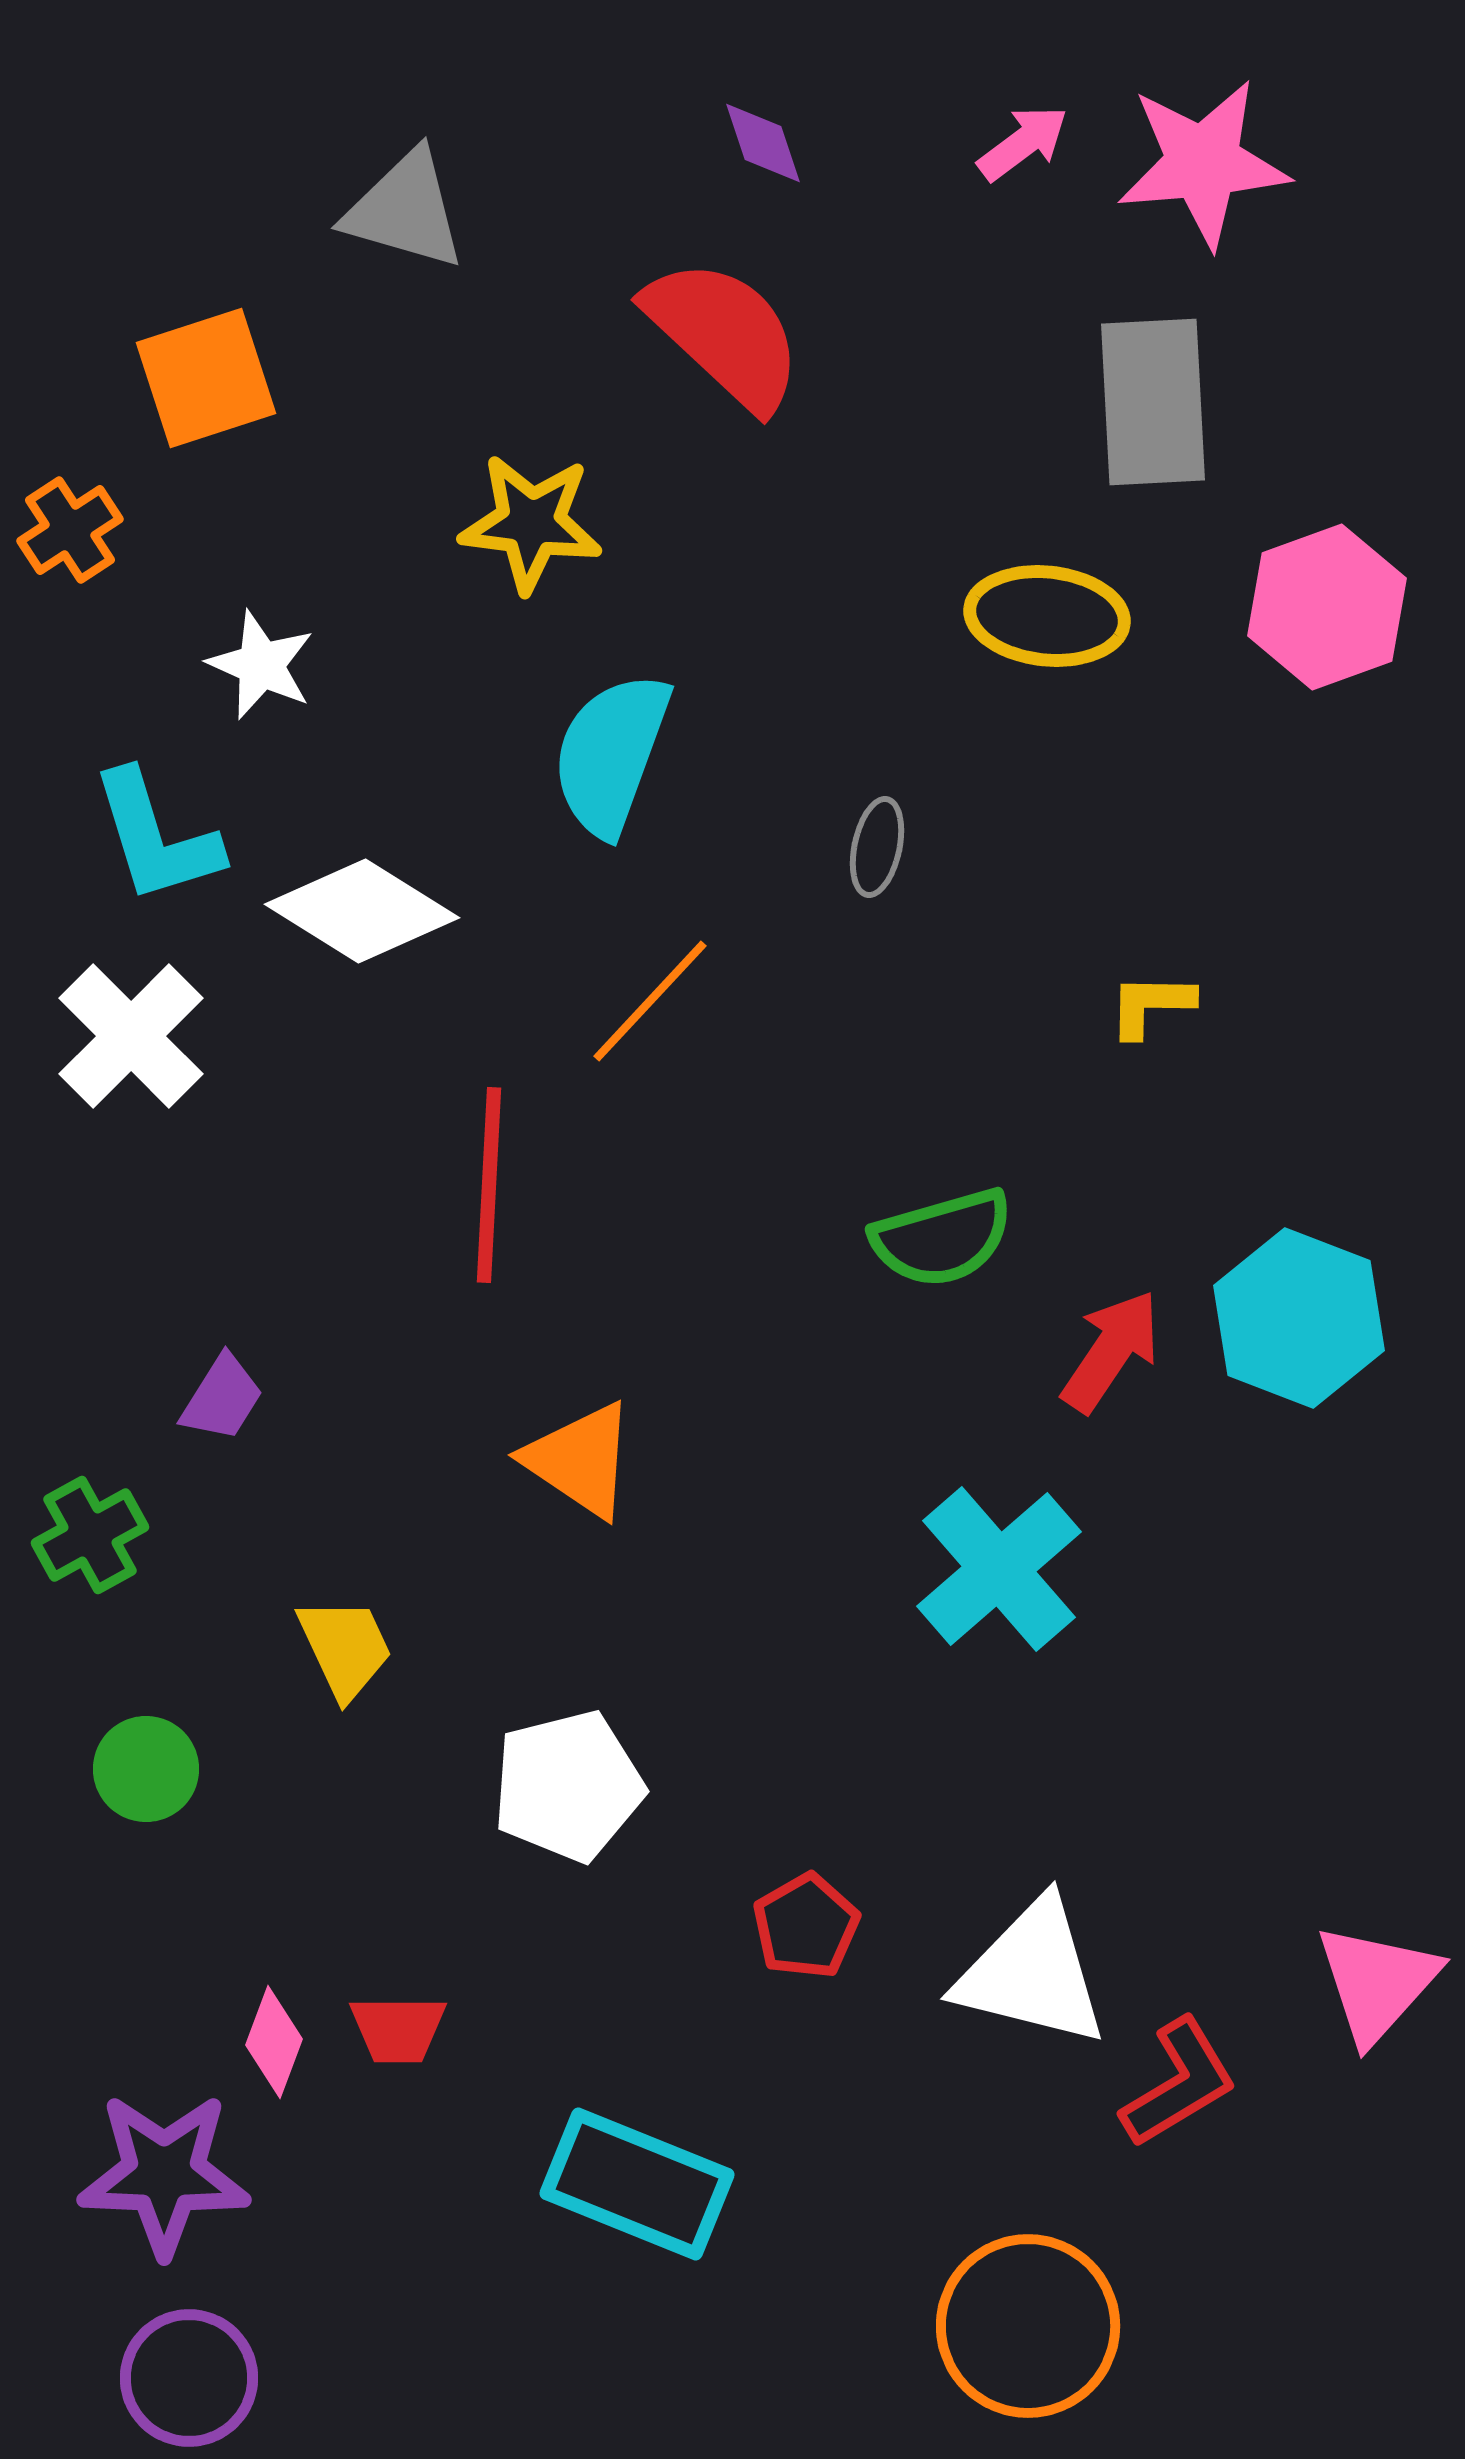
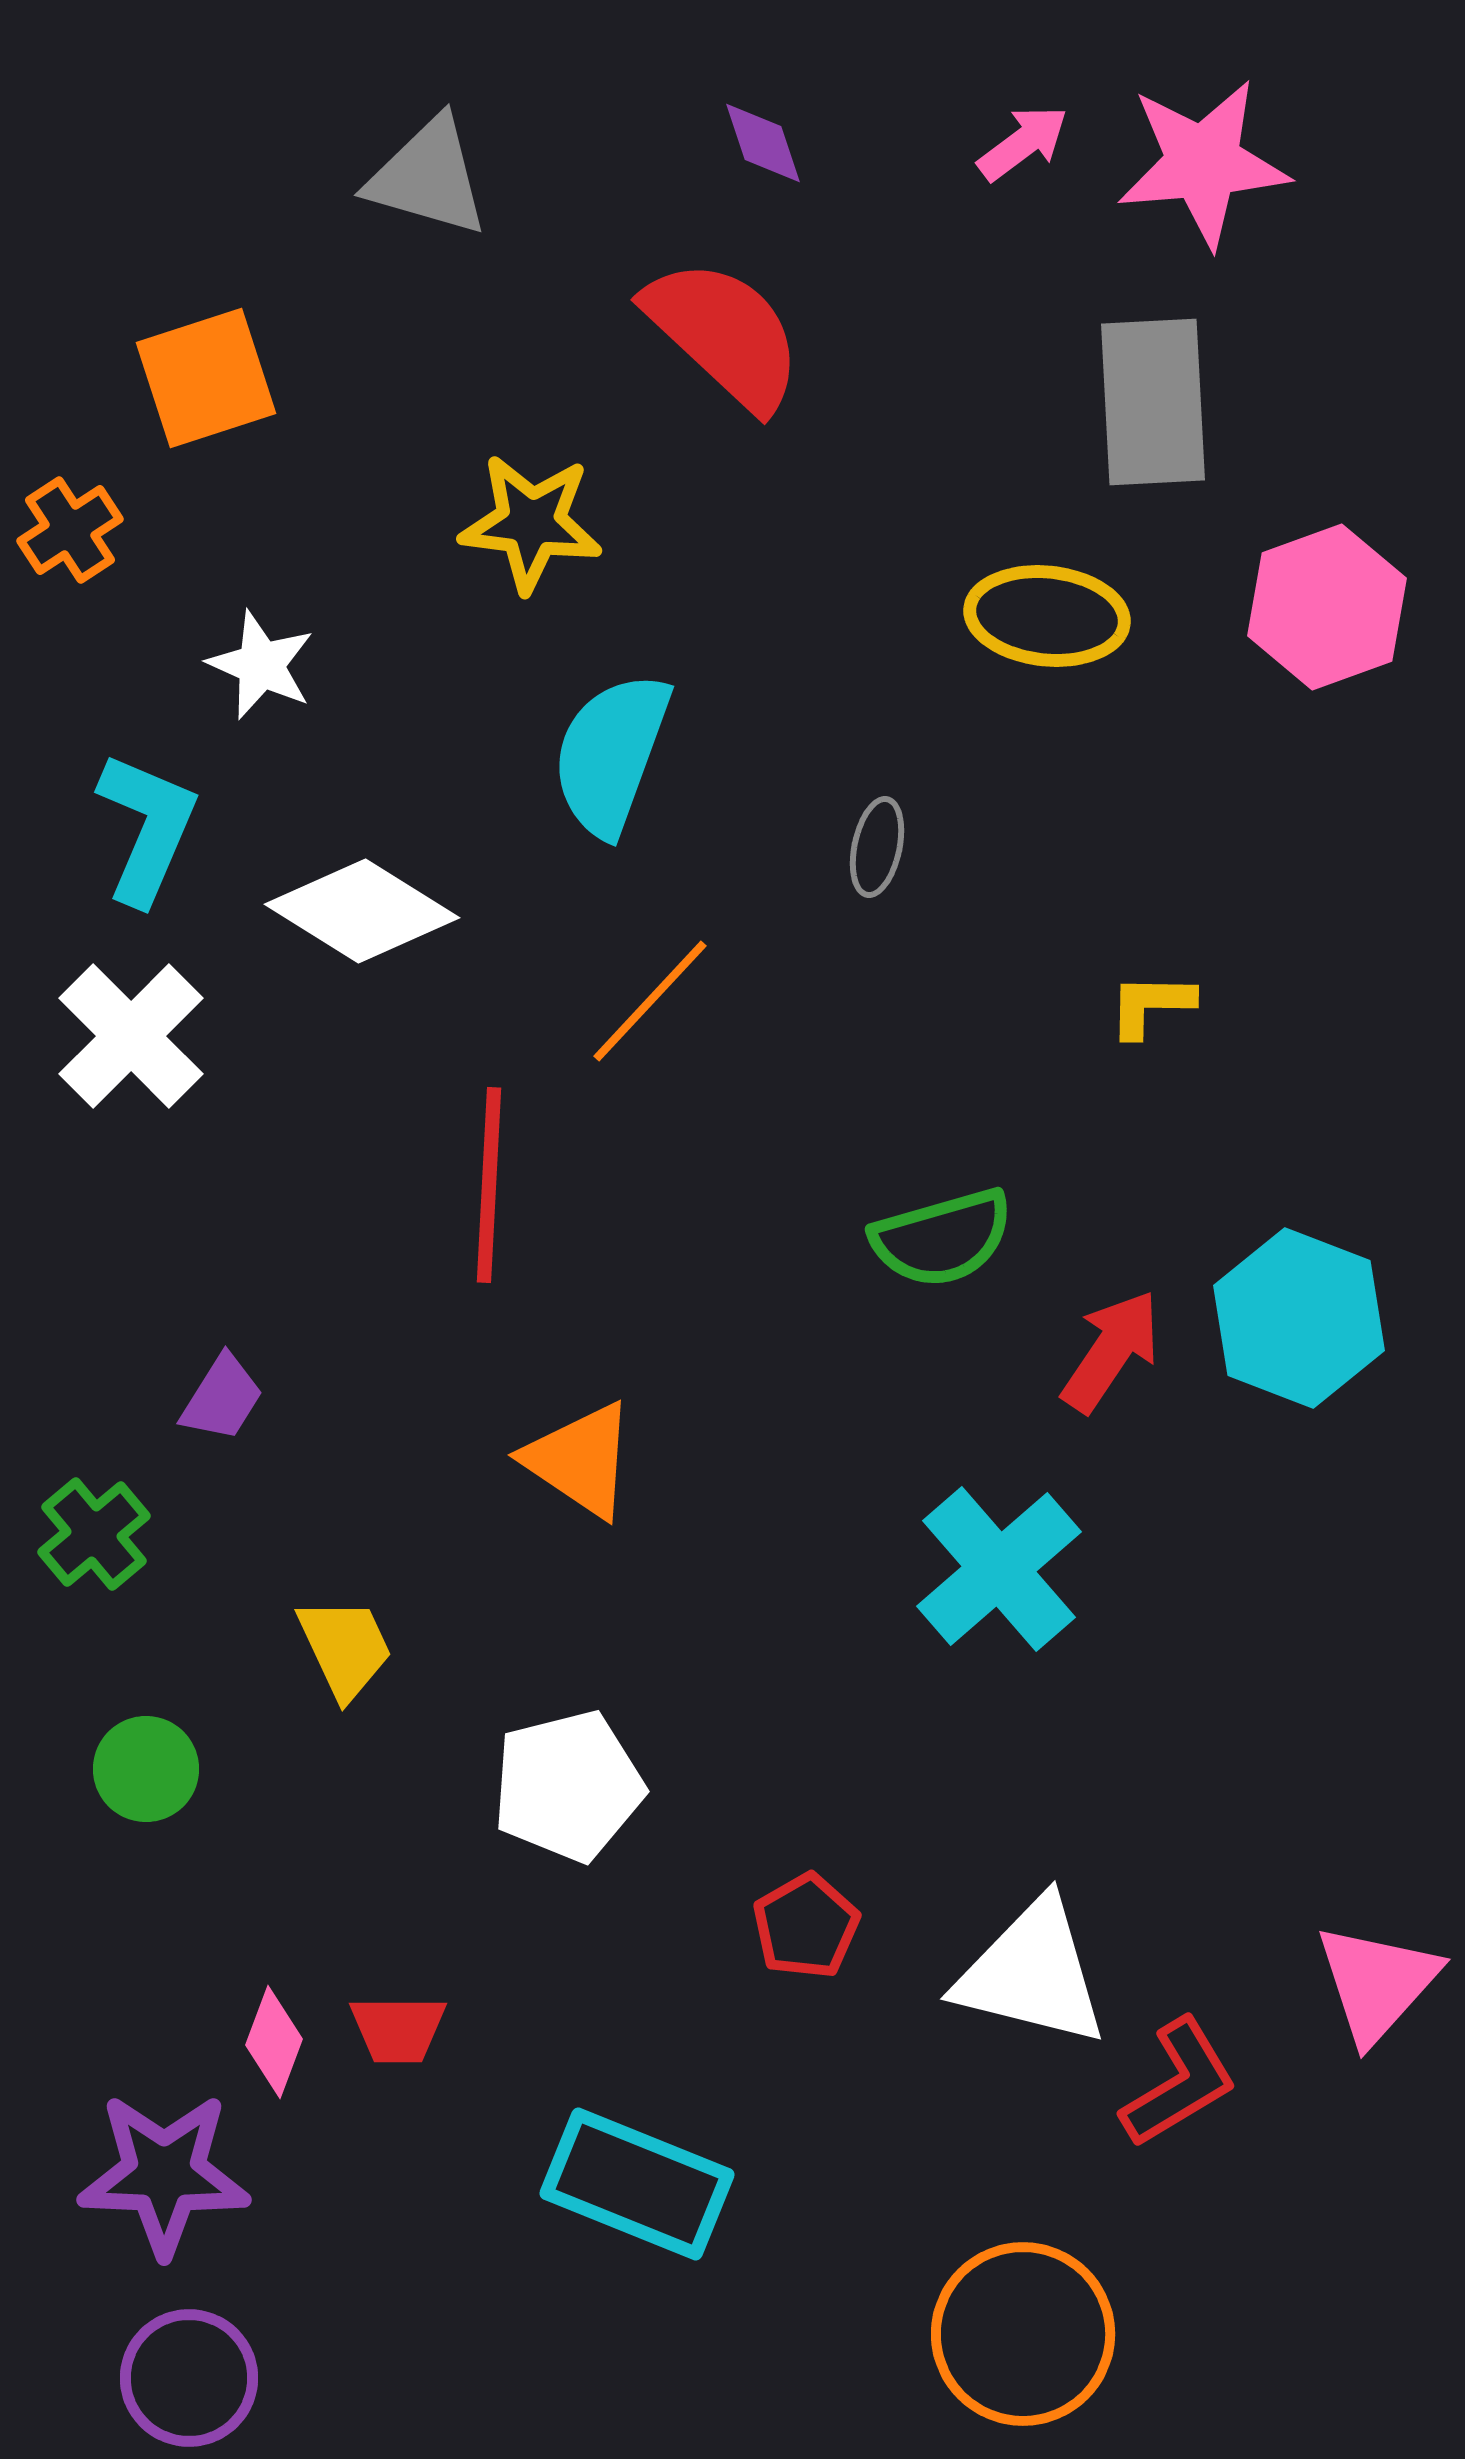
gray triangle: moved 23 px right, 33 px up
cyan L-shape: moved 9 px left, 9 px up; rotated 140 degrees counterclockwise
green cross: moved 4 px right, 1 px up; rotated 11 degrees counterclockwise
orange circle: moved 5 px left, 8 px down
